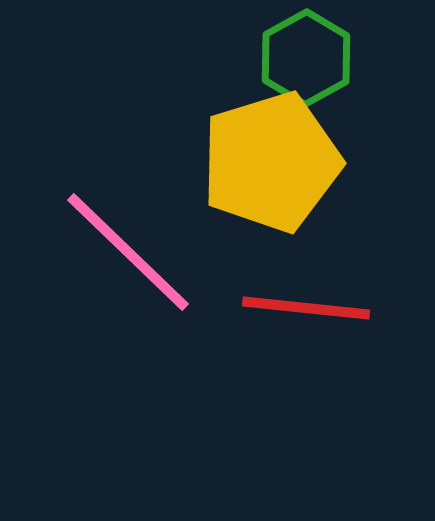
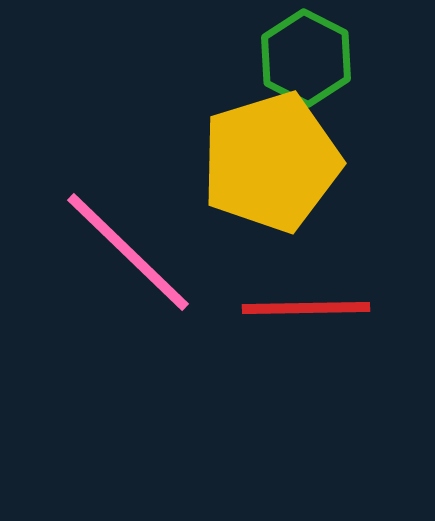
green hexagon: rotated 4 degrees counterclockwise
red line: rotated 7 degrees counterclockwise
